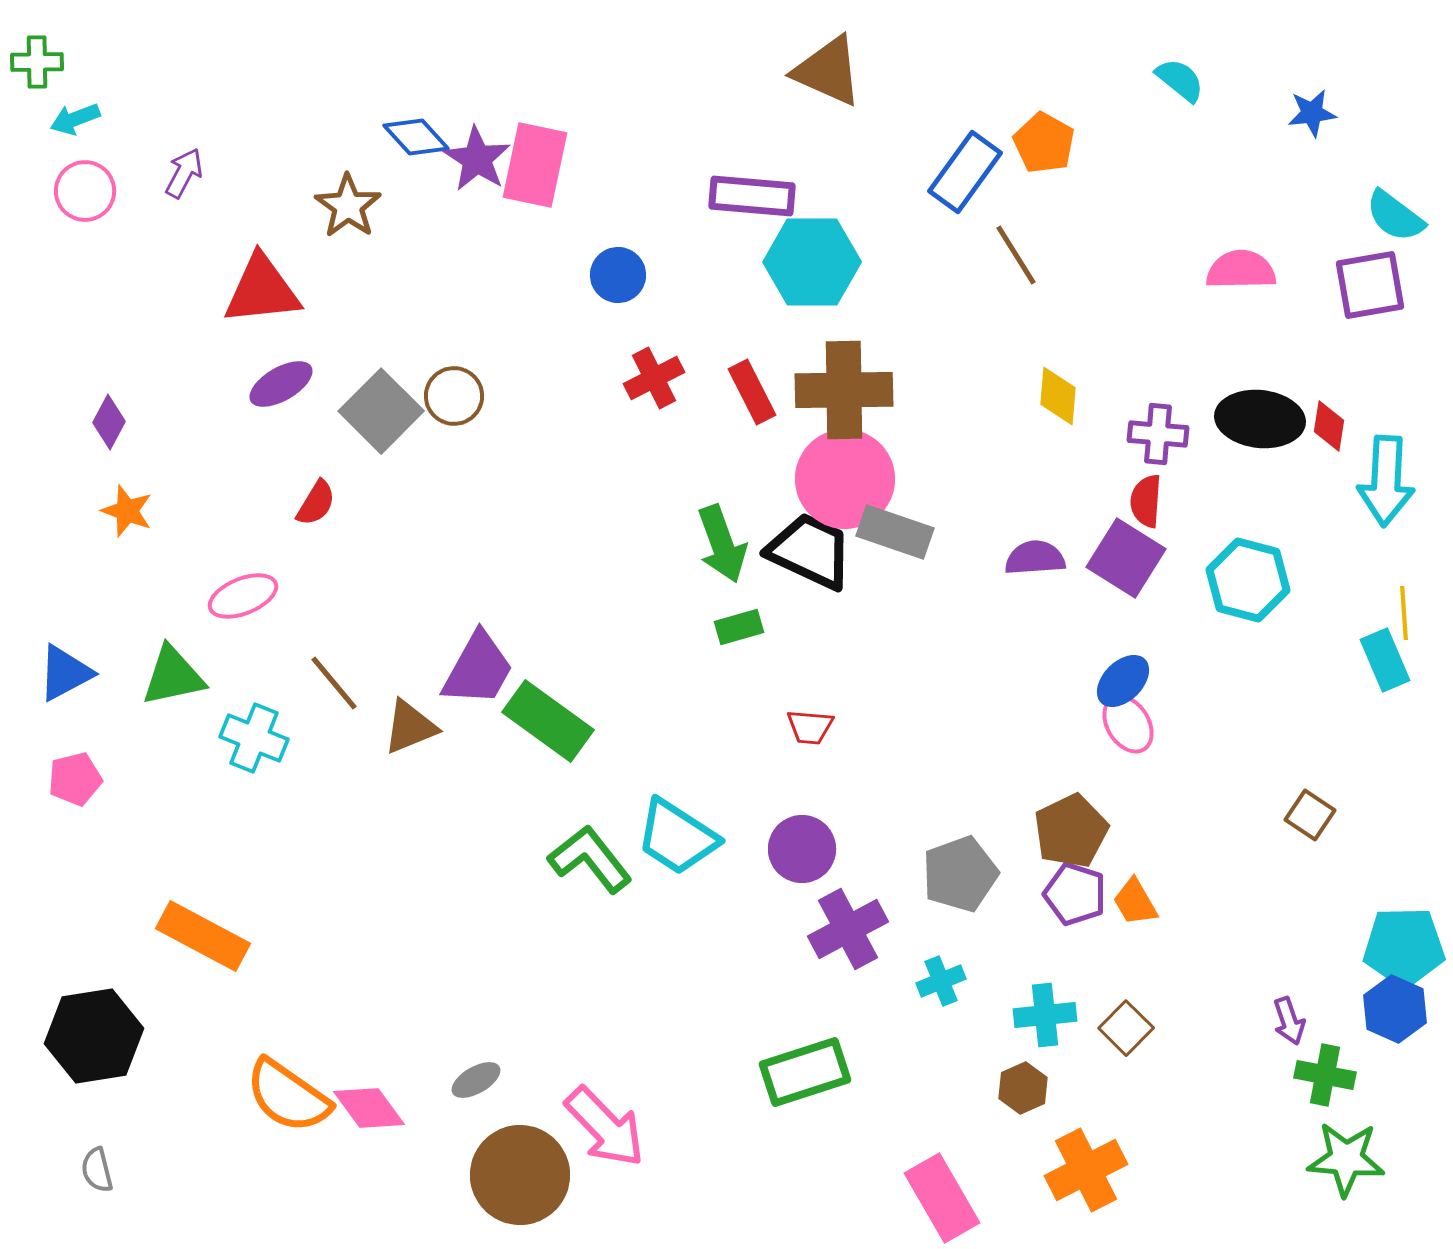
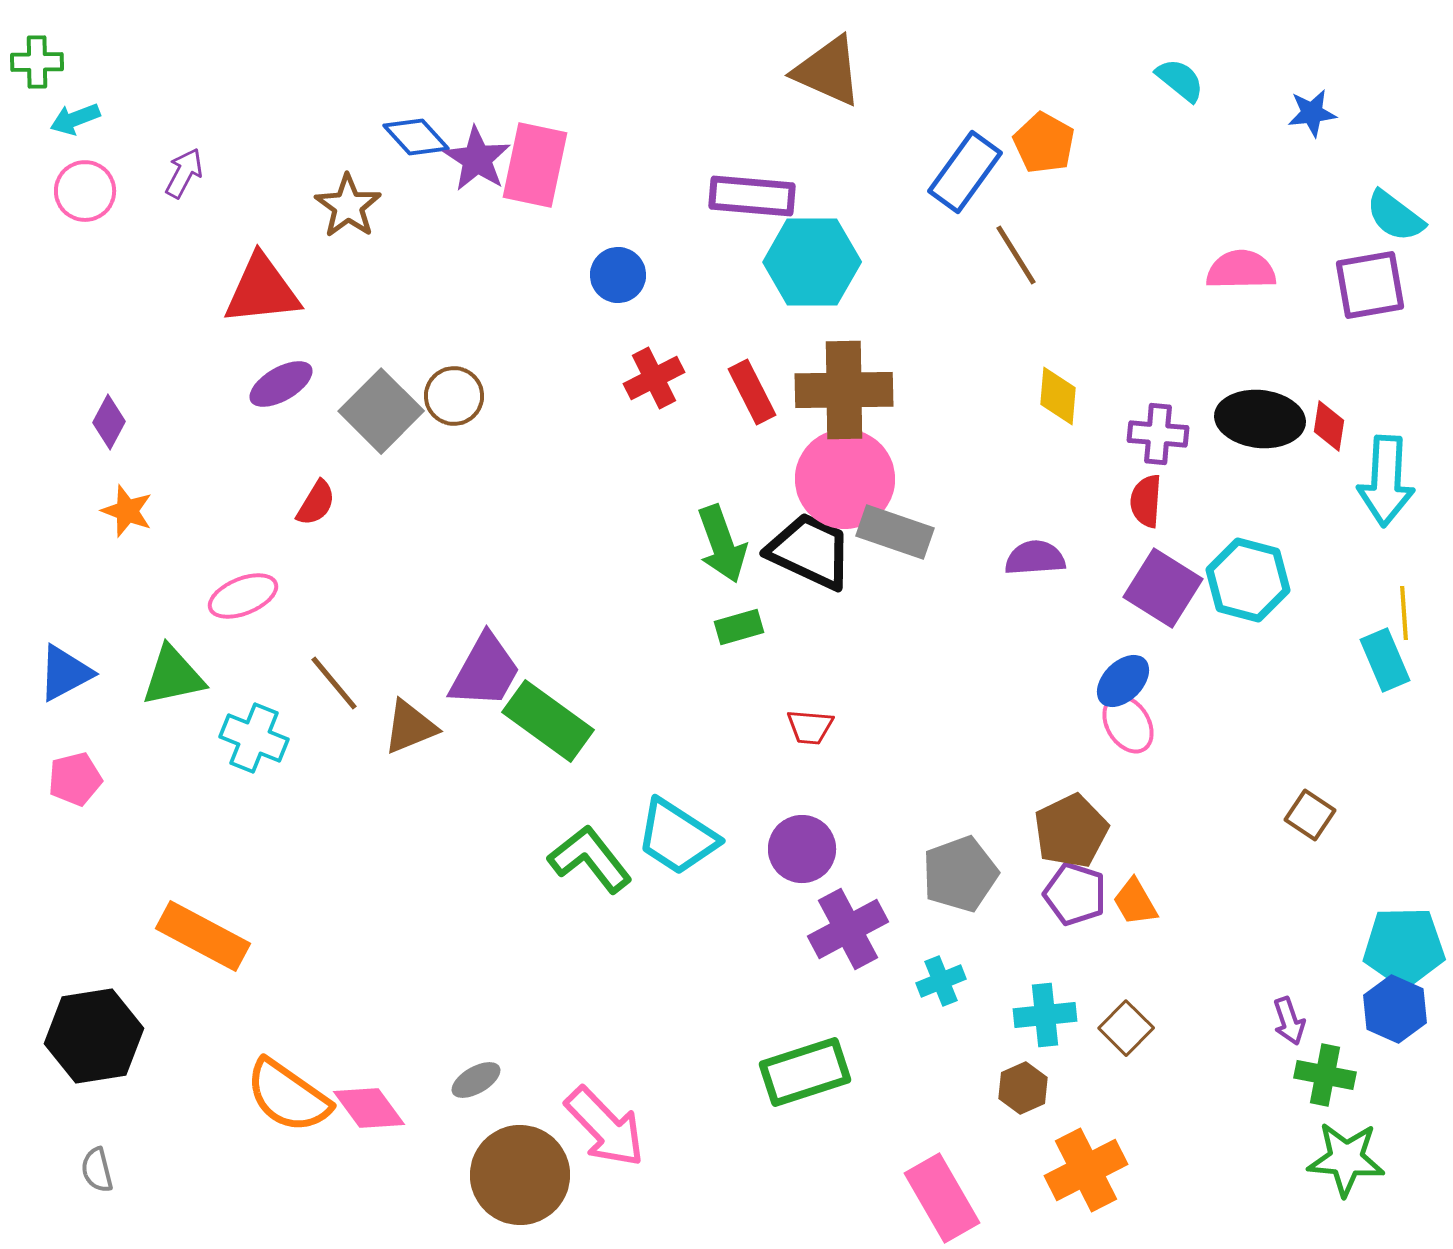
purple square at (1126, 558): moved 37 px right, 30 px down
purple trapezoid at (478, 669): moved 7 px right, 2 px down
